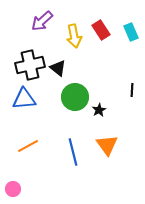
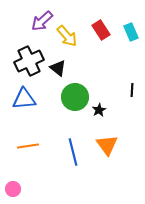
yellow arrow: moved 7 px left; rotated 30 degrees counterclockwise
black cross: moved 1 px left, 4 px up; rotated 12 degrees counterclockwise
orange line: rotated 20 degrees clockwise
